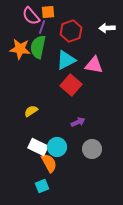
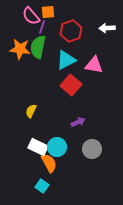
yellow semicircle: rotated 32 degrees counterclockwise
cyan square: rotated 32 degrees counterclockwise
